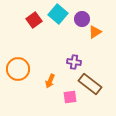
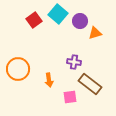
purple circle: moved 2 px left, 2 px down
orange triangle: moved 1 px down; rotated 16 degrees clockwise
orange arrow: moved 1 px left, 1 px up; rotated 32 degrees counterclockwise
